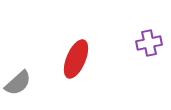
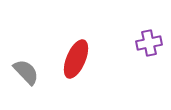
gray semicircle: moved 8 px right, 11 px up; rotated 92 degrees counterclockwise
